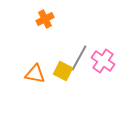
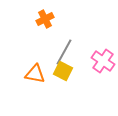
gray line: moved 15 px left, 6 px up
